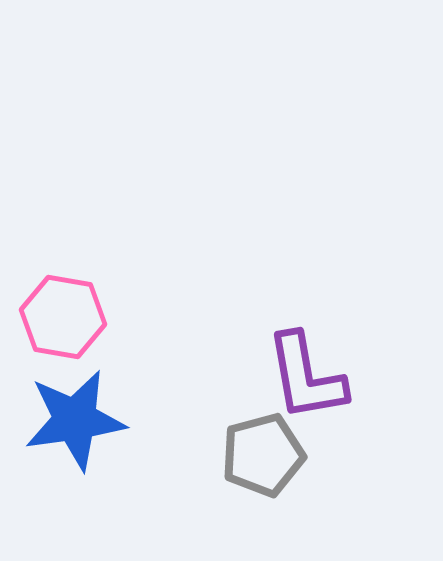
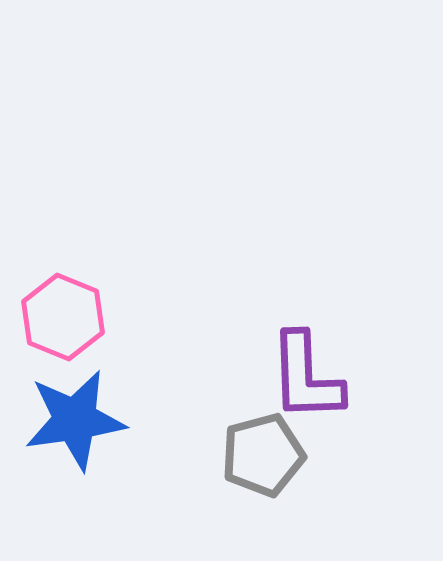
pink hexagon: rotated 12 degrees clockwise
purple L-shape: rotated 8 degrees clockwise
